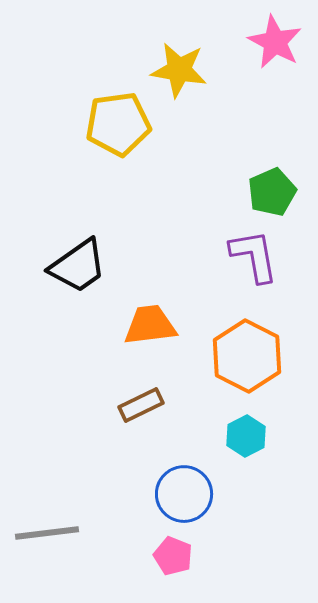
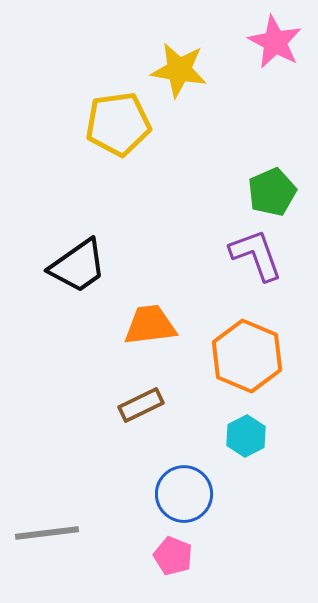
purple L-shape: moved 2 px right, 1 px up; rotated 10 degrees counterclockwise
orange hexagon: rotated 4 degrees counterclockwise
